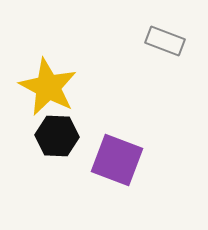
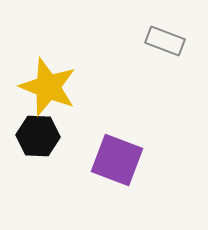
yellow star: rotated 6 degrees counterclockwise
black hexagon: moved 19 px left
